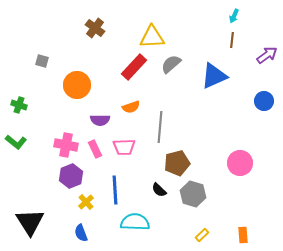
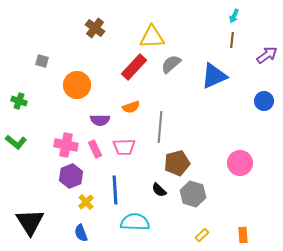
green cross: moved 4 px up
